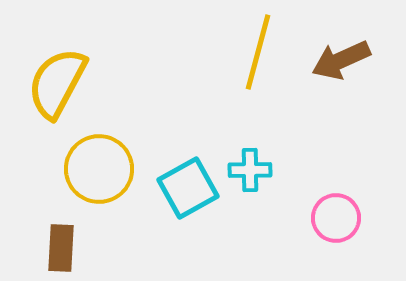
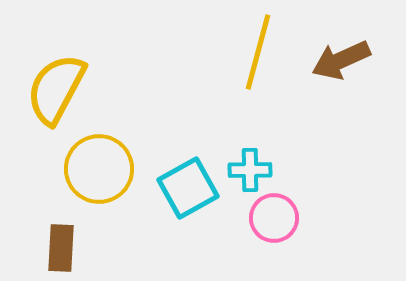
yellow semicircle: moved 1 px left, 6 px down
pink circle: moved 62 px left
